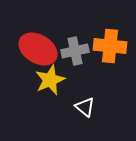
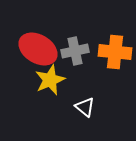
orange cross: moved 5 px right, 6 px down
